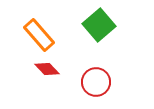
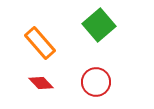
orange rectangle: moved 1 px right, 8 px down
red diamond: moved 6 px left, 14 px down
